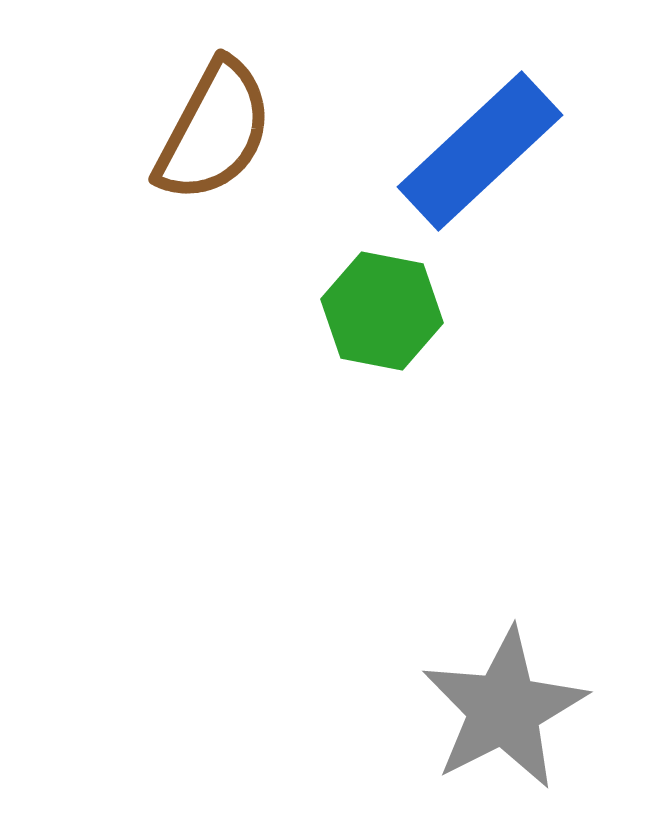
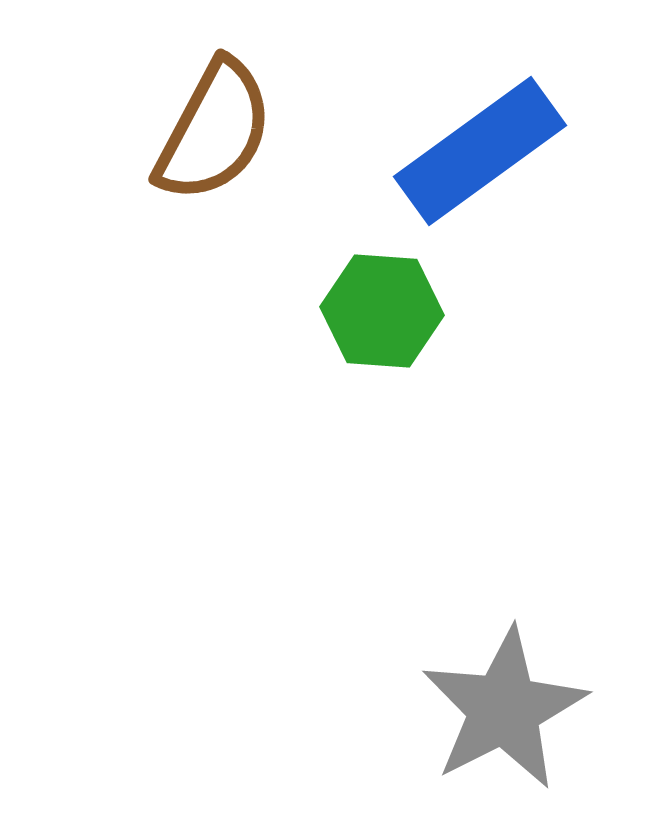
blue rectangle: rotated 7 degrees clockwise
green hexagon: rotated 7 degrees counterclockwise
